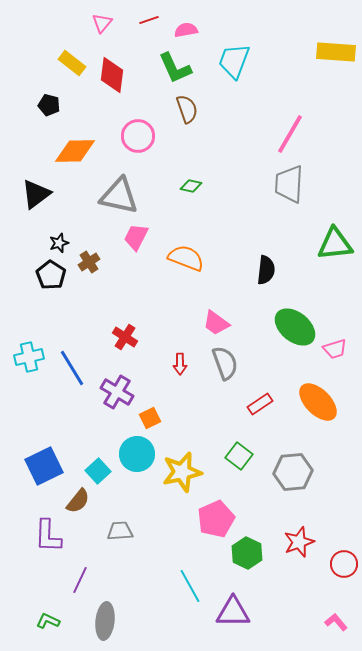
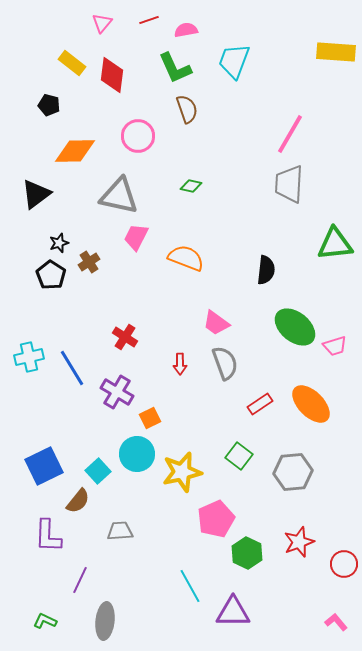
pink trapezoid at (335, 349): moved 3 px up
orange ellipse at (318, 402): moved 7 px left, 2 px down
green L-shape at (48, 621): moved 3 px left
